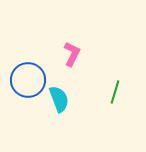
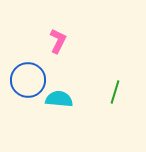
pink L-shape: moved 14 px left, 13 px up
cyan semicircle: rotated 64 degrees counterclockwise
